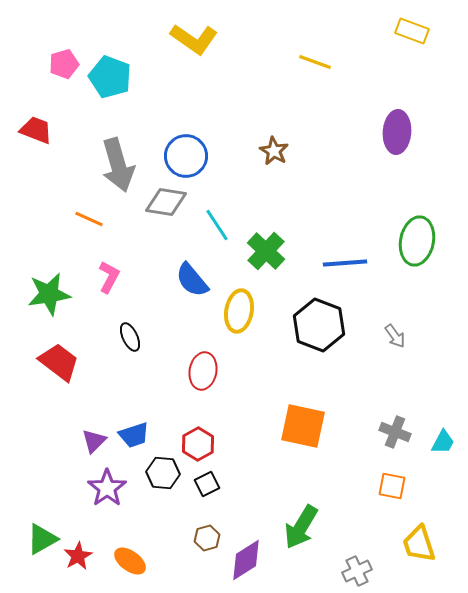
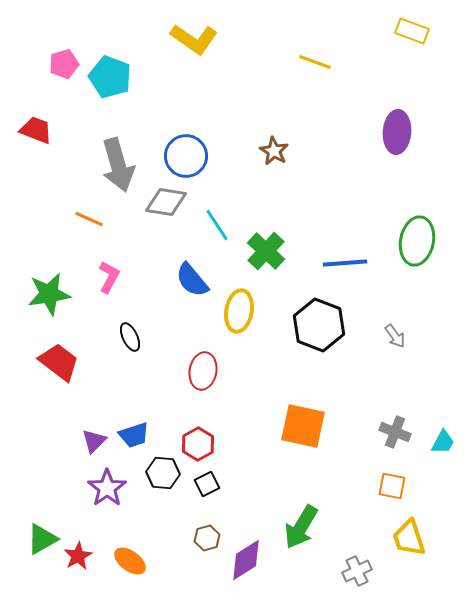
yellow trapezoid at (419, 544): moved 10 px left, 6 px up
